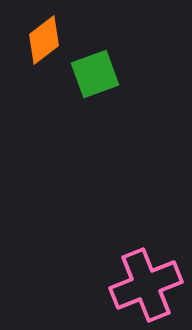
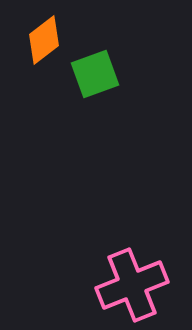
pink cross: moved 14 px left
